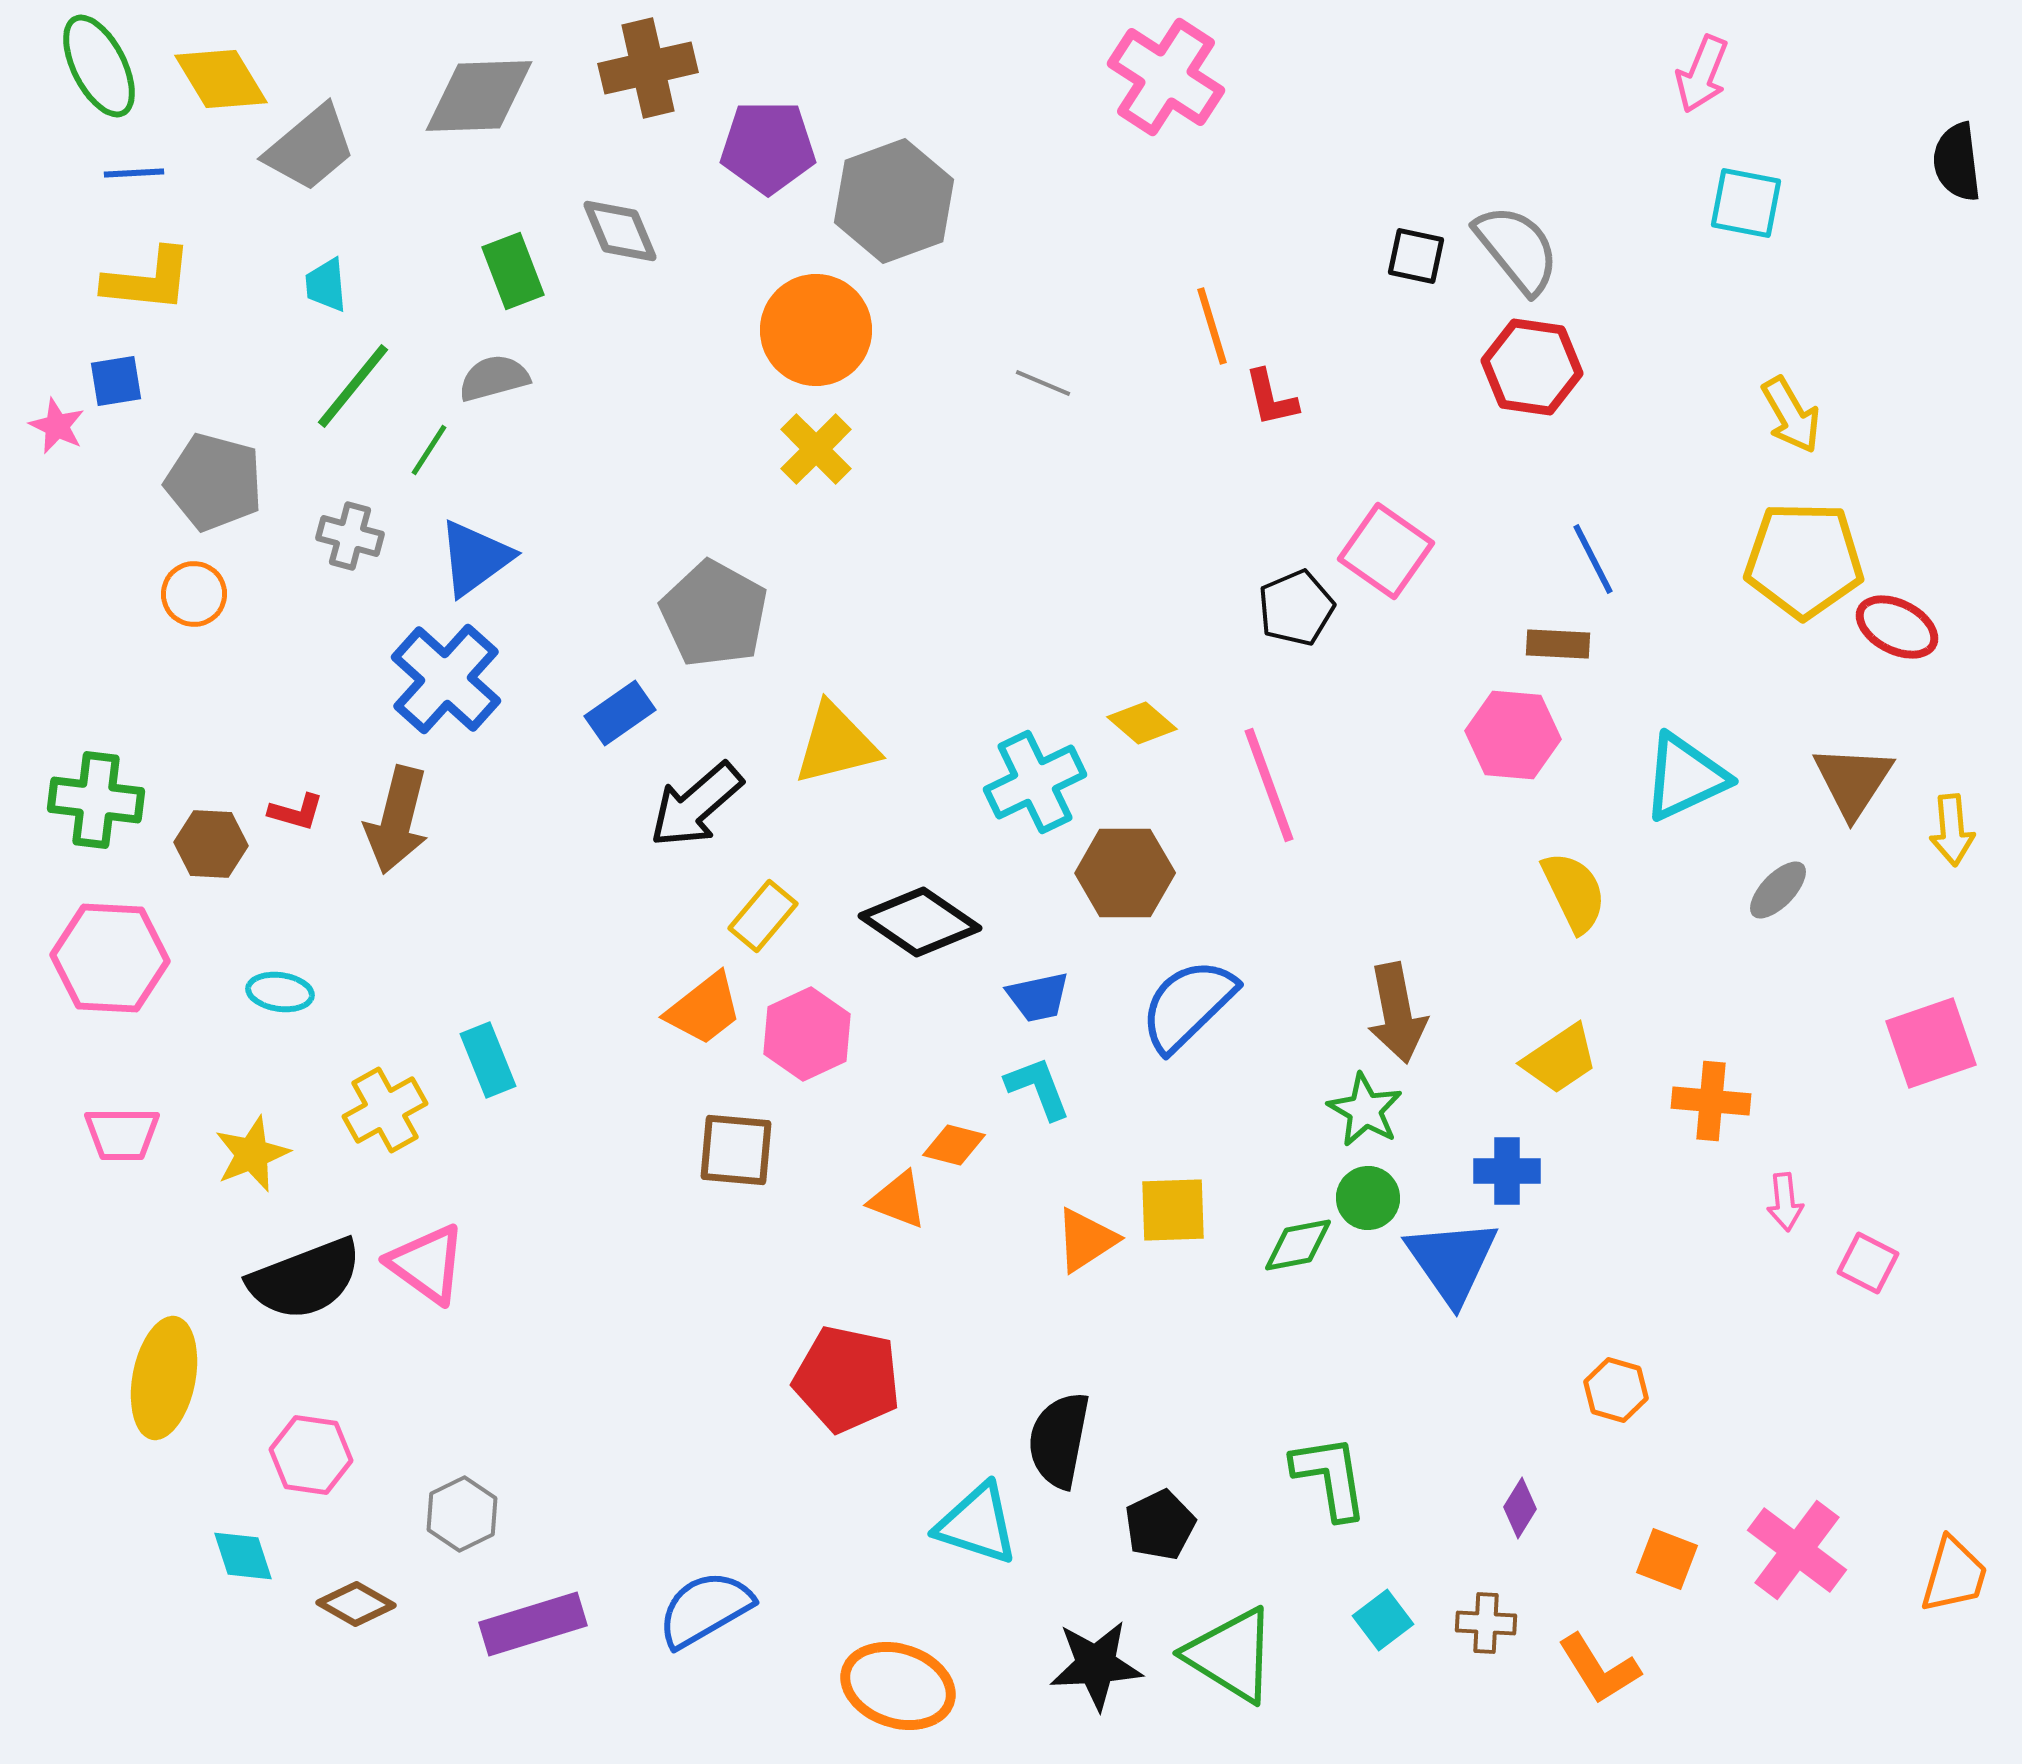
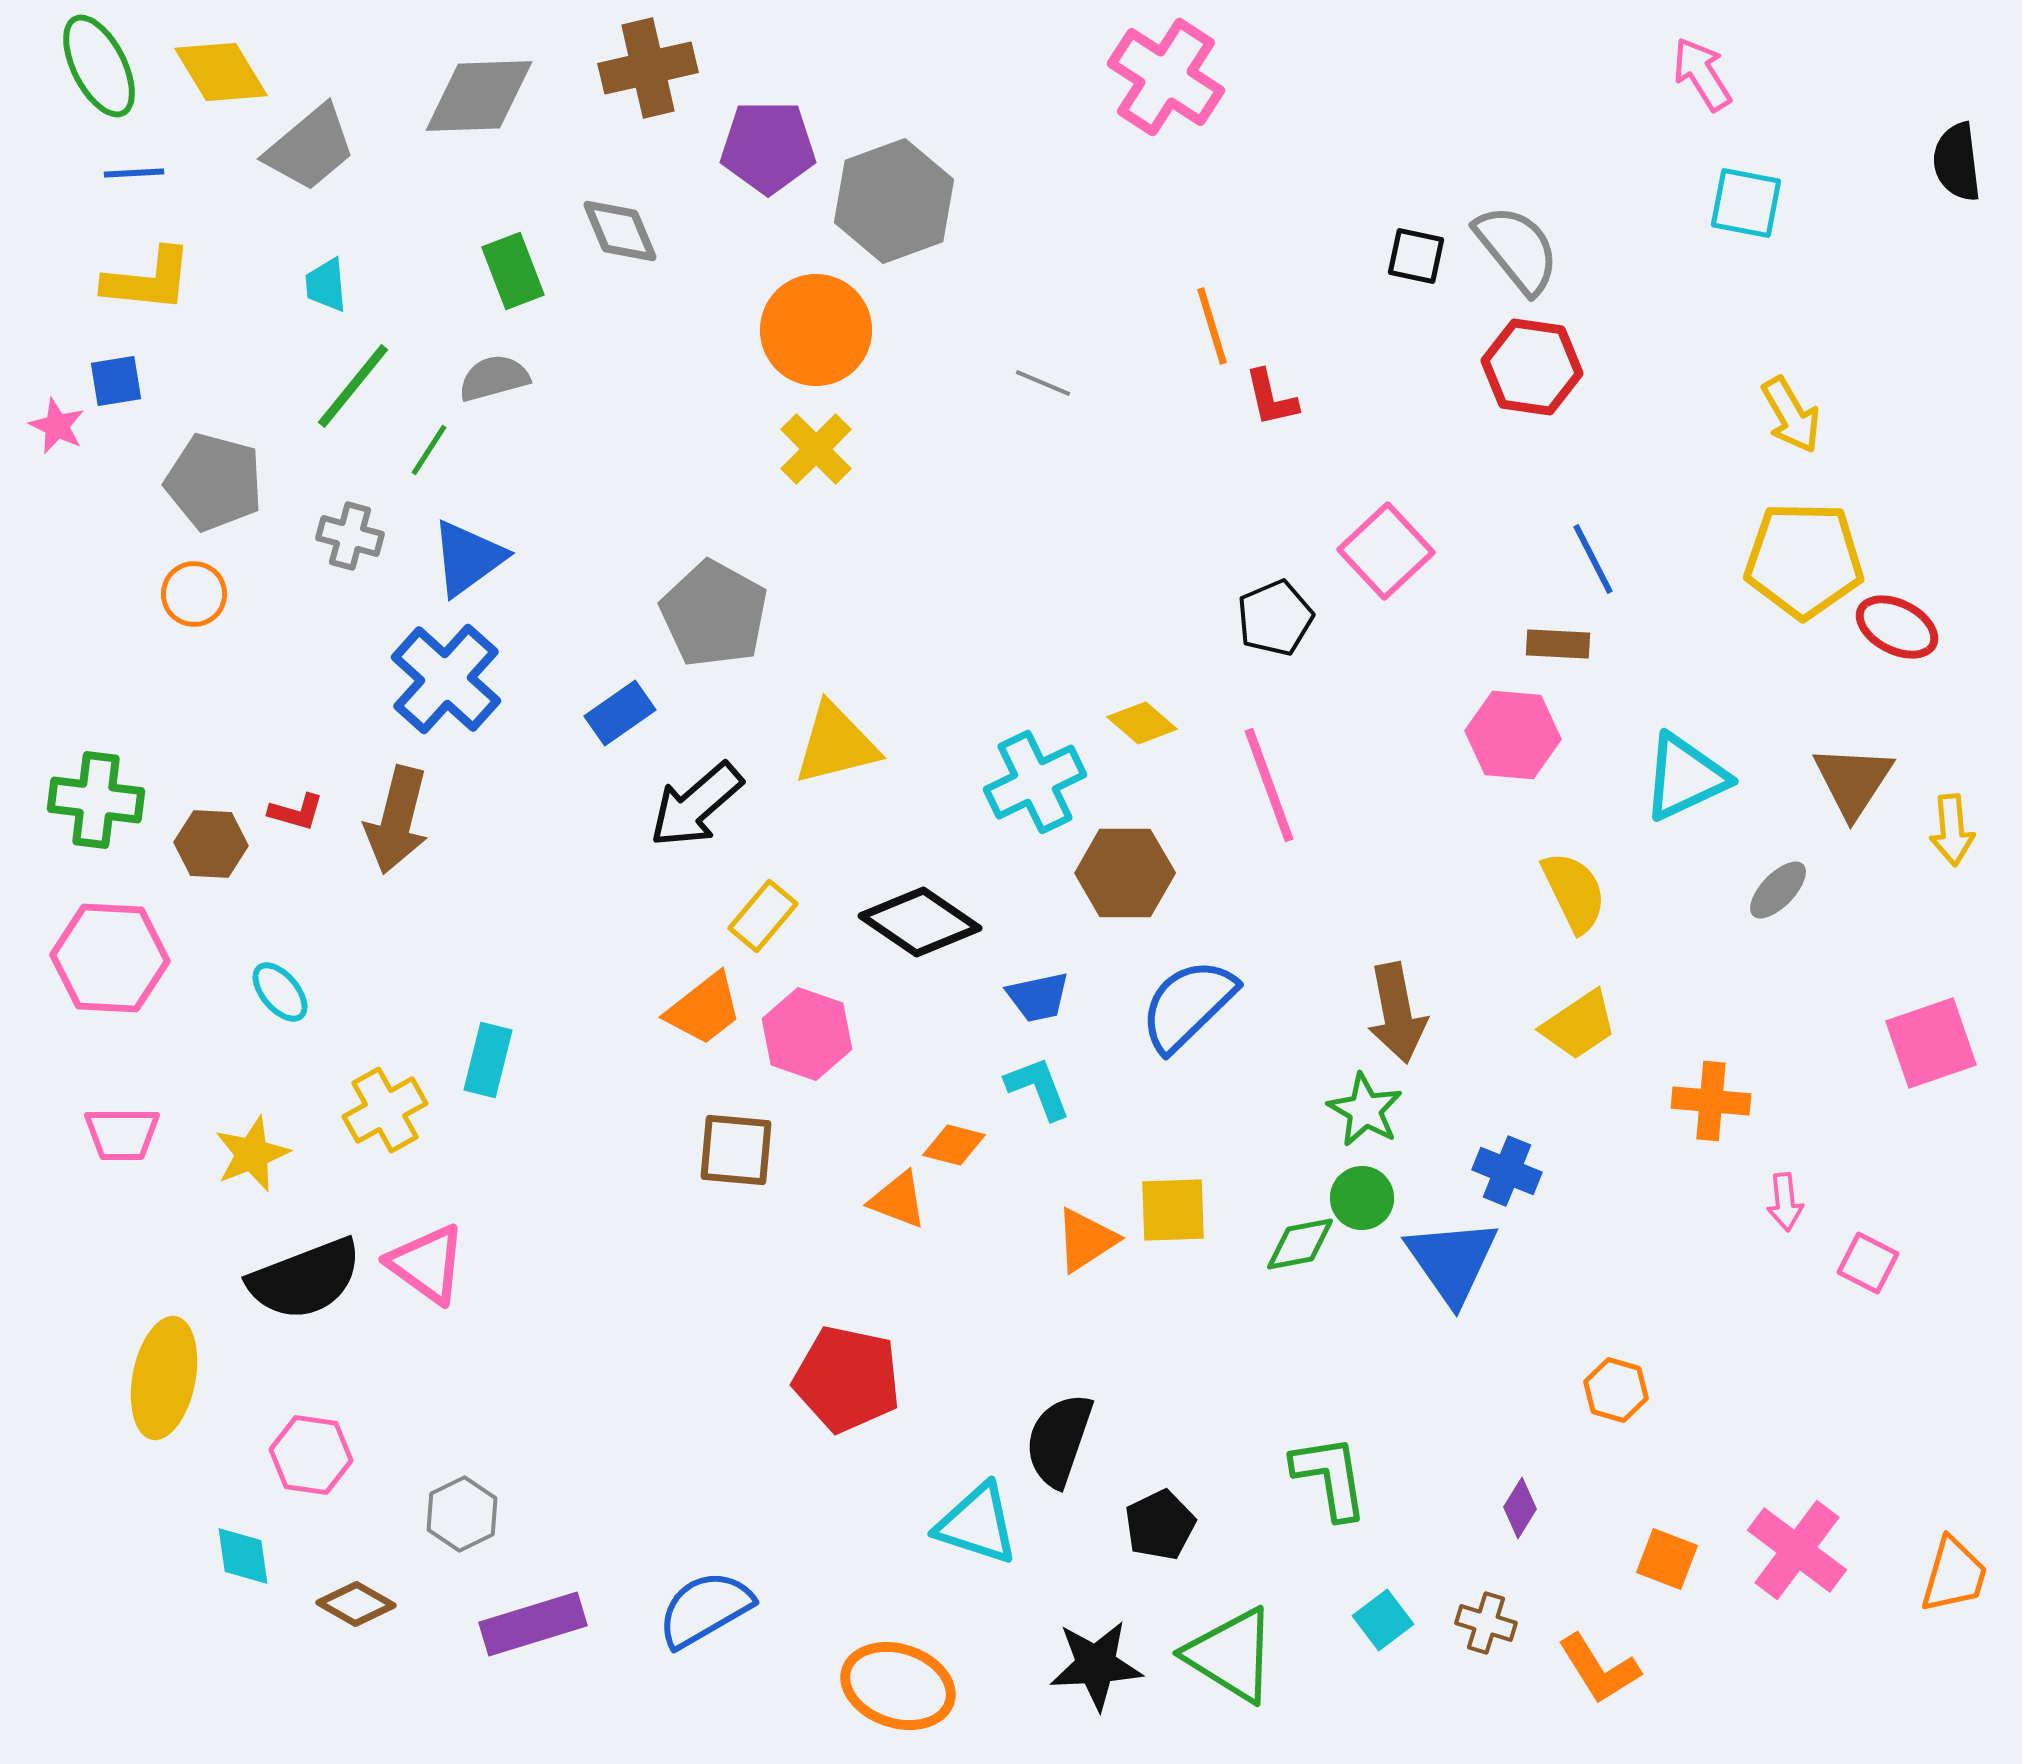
pink arrow at (1702, 74): rotated 126 degrees clockwise
yellow diamond at (221, 79): moved 7 px up
pink square at (1386, 551): rotated 12 degrees clockwise
blue triangle at (475, 558): moved 7 px left
black pentagon at (1296, 608): moved 21 px left, 10 px down
cyan ellipse at (280, 992): rotated 42 degrees clockwise
pink hexagon at (807, 1034): rotated 16 degrees counterclockwise
yellow trapezoid at (1560, 1059): moved 19 px right, 34 px up
cyan rectangle at (488, 1060): rotated 36 degrees clockwise
blue cross at (1507, 1171): rotated 22 degrees clockwise
green circle at (1368, 1198): moved 6 px left
green diamond at (1298, 1245): moved 2 px right, 1 px up
black semicircle at (1059, 1440): rotated 8 degrees clockwise
cyan diamond at (243, 1556): rotated 10 degrees clockwise
brown cross at (1486, 1623): rotated 14 degrees clockwise
